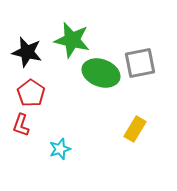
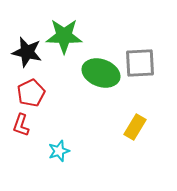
green star: moved 8 px left, 4 px up; rotated 12 degrees counterclockwise
gray square: rotated 8 degrees clockwise
red pentagon: rotated 12 degrees clockwise
yellow rectangle: moved 2 px up
cyan star: moved 1 px left, 2 px down
